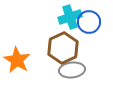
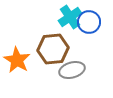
cyan cross: rotated 15 degrees counterclockwise
brown hexagon: moved 10 px left, 1 px down; rotated 20 degrees clockwise
gray ellipse: rotated 10 degrees counterclockwise
